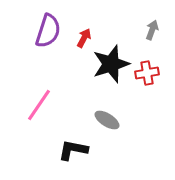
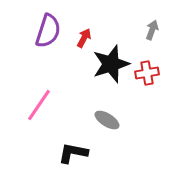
black L-shape: moved 3 px down
